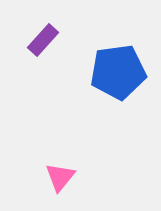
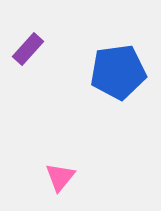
purple rectangle: moved 15 px left, 9 px down
